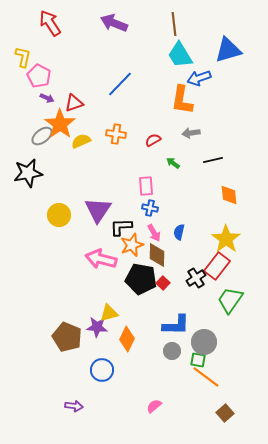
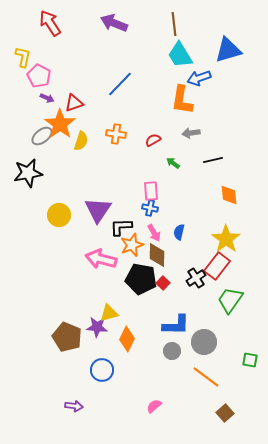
yellow semicircle at (81, 141): rotated 132 degrees clockwise
pink rectangle at (146, 186): moved 5 px right, 5 px down
green square at (198, 360): moved 52 px right
